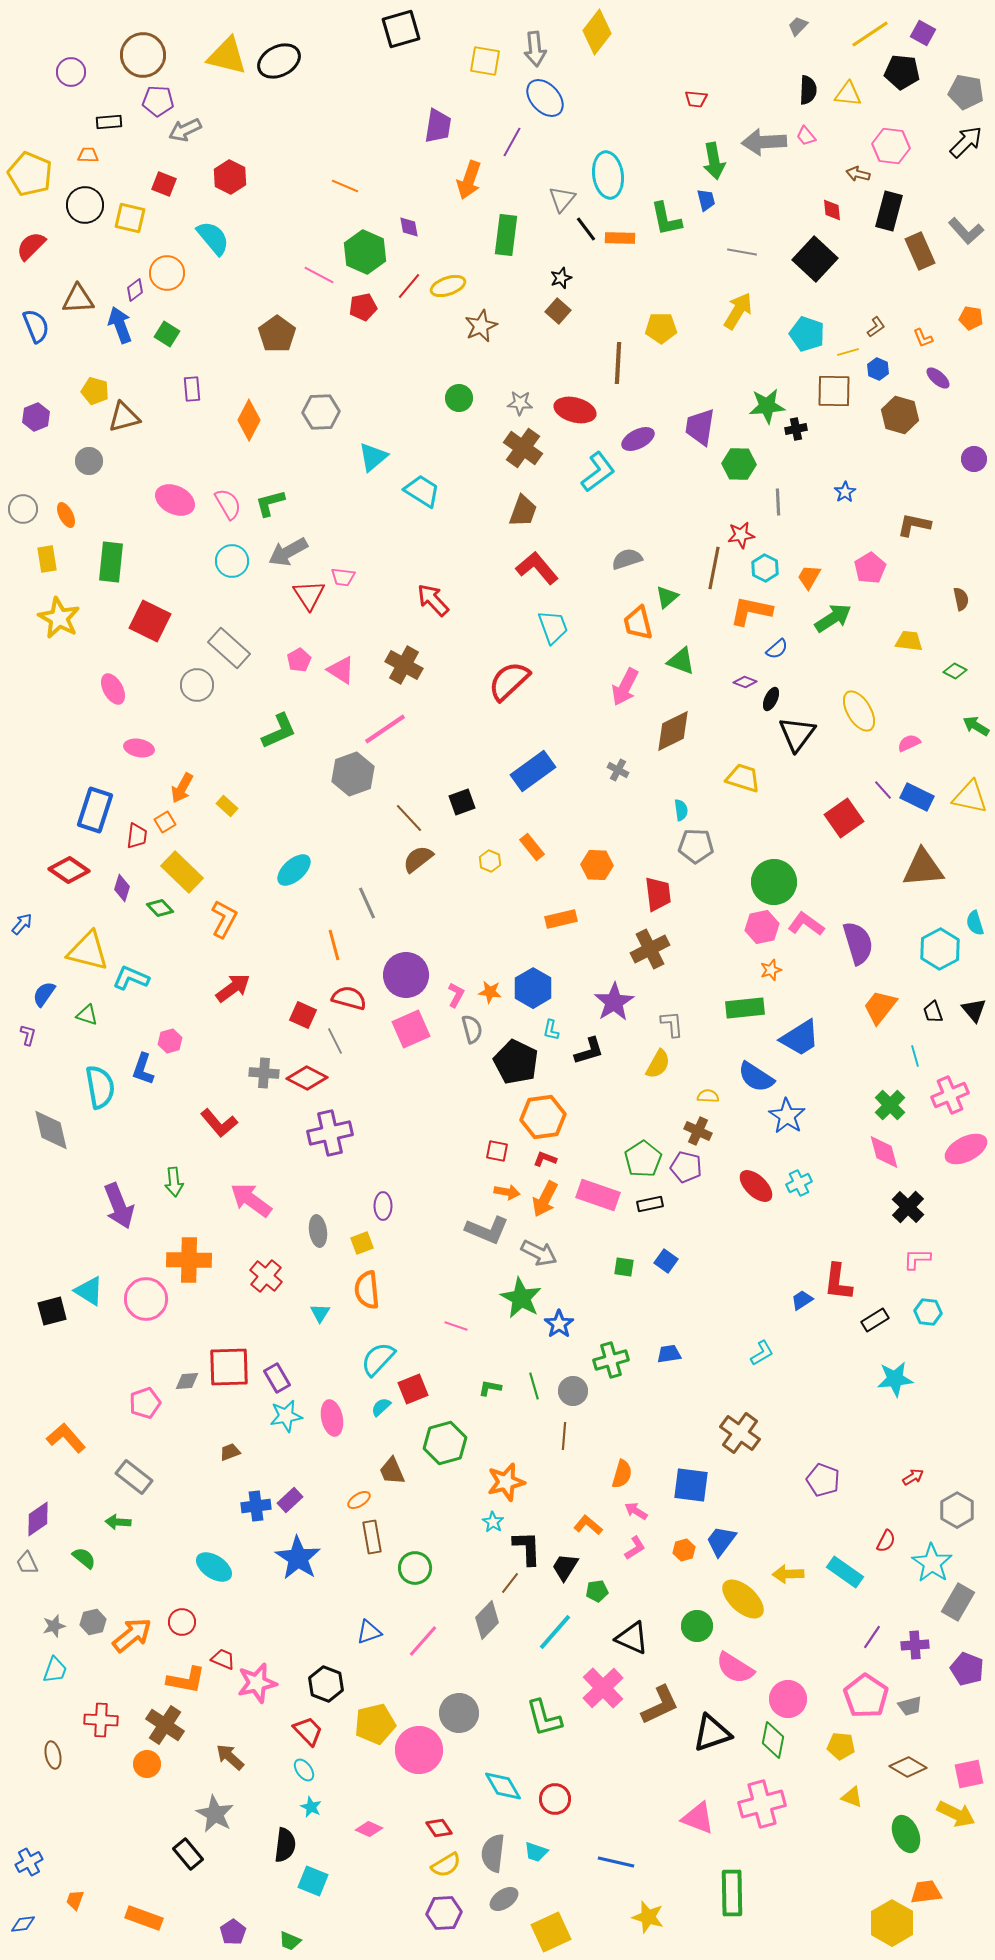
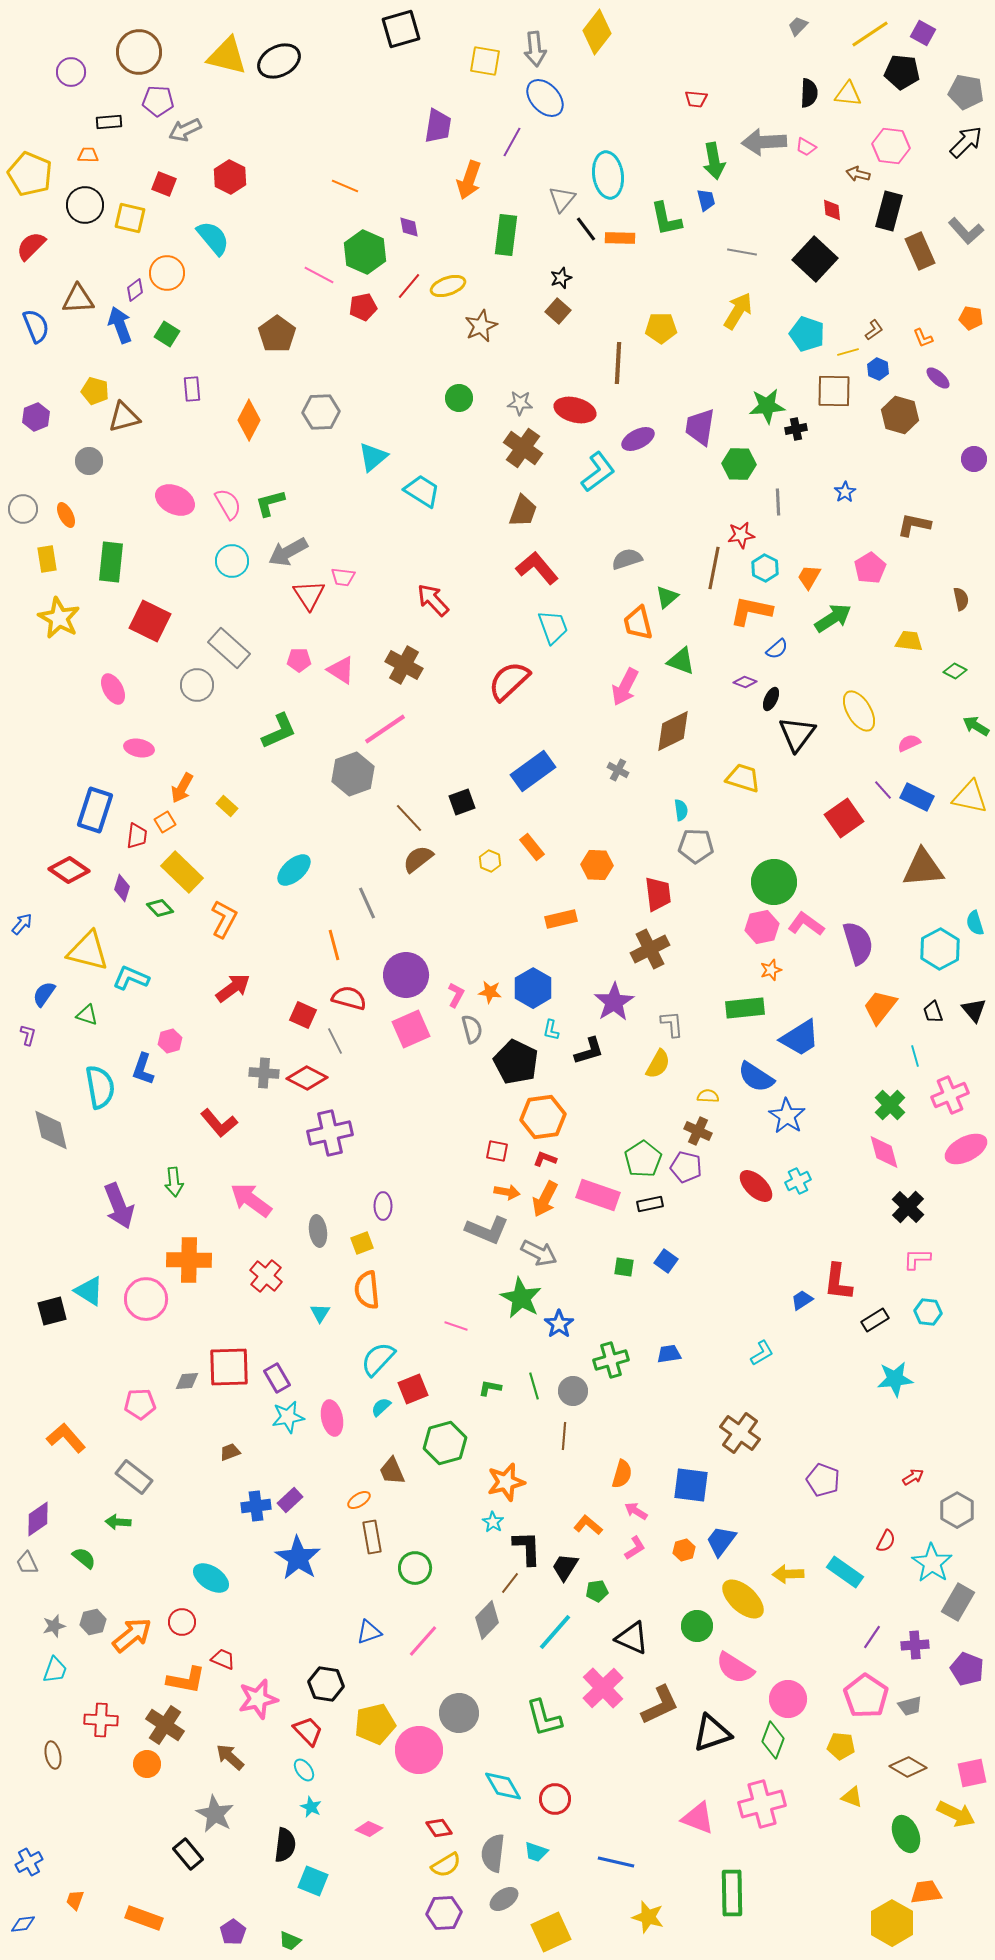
brown circle at (143, 55): moved 4 px left, 3 px up
black semicircle at (808, 90): moved 1 px right, 3 px down
pink trapezoid at (806, 136): moved 11 px down; rotated 20 degrees counterclockwise
brown L-shape at (876, 327): moved 2 px left, 3 px down
pink pentagon at (299, 660): rotated 30 degrees clockwise
cyan cross at (799, 1183): moved 1 px left, 2 px up
pink pentagon at (145, 1403): moved 5 px left, 1 px down; rotated 16 degrees clockwise
cyan star at (286, 1416): moved 2 px right, 1 px down
cyan ellipse at (214, 1567): moved 3 px left, 11 px down
pink star at (257, 1683): moved 1 px right, 16 px down
black hexagon at (326, 1684): rotated 12 degrees counterclockwise
green diamond at (773, 1740): rotated 9 degrees clockwise
pink square at (969, 1774): moved 3 px right, 1 px up
